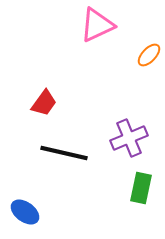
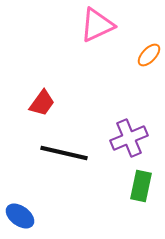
red trapezoid: moved 2 px left
green rectangle: moved 2 px up
blue ellipse: moved 5 px left, 4 px down
